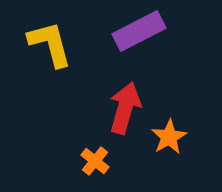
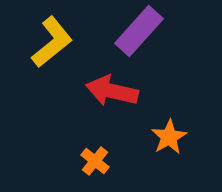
purple rectangle: rotated 21 degrees counterclockwise
yellow L-shape: moved 2 px right, 2 px up; rotated 66 degrees clockwise
red arrow: moved 13 px left, 17 px up; rotated 93 degrees counterclockwise
